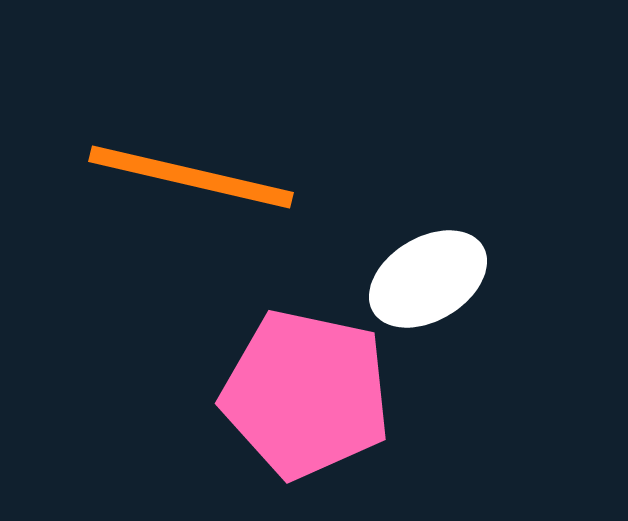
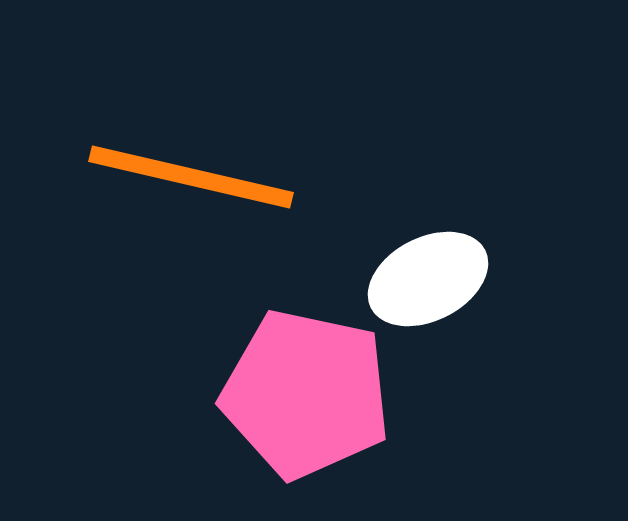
white ellipse: rotated 4 degrees clockwise
